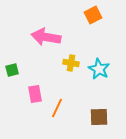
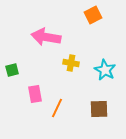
cyan star: moved 6 px right, 1 px down
brown square: moved 8 px up
